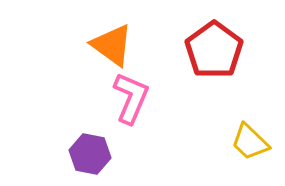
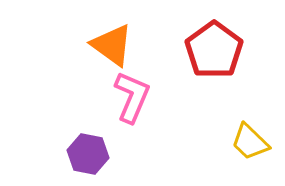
pink L-shape: moved 1 px right, 1 px up
purple hexagon: moved 2 px left
